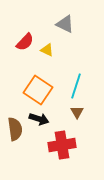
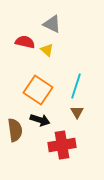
gray triangle: moved 13 px left
red semicircle: rotated 120 degrees counterclockwise
yellow triangle: rotated 16 degrees clockwise
black arrow: moved 1 px right, 1 px down
brown semicircle: moved 1 px down
